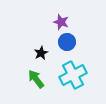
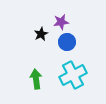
purple star: rotated 28 degrees counterclockwise
black star: moved 19 px up
green arrow: rotated 30 degrees clockwise
